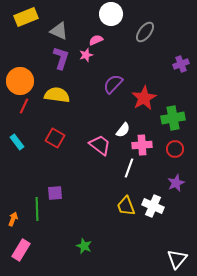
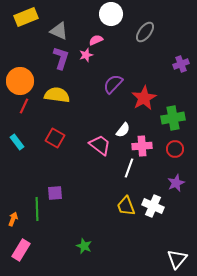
pink cross: moved 1 px down
